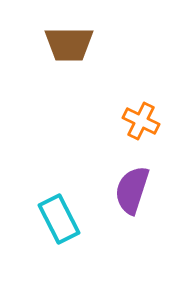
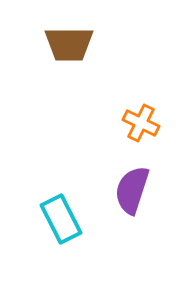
orange cross: moved 2 px down
cyan rectangle: moved 2 px right
